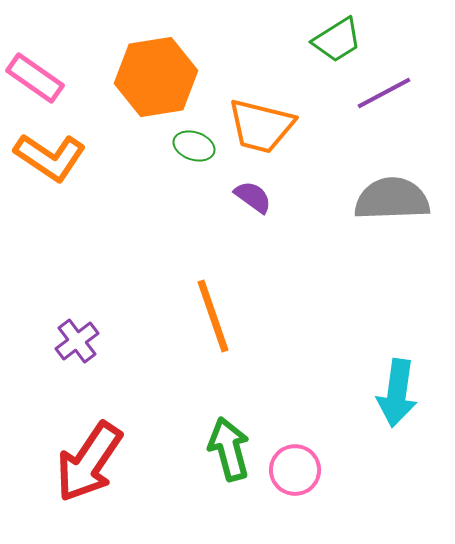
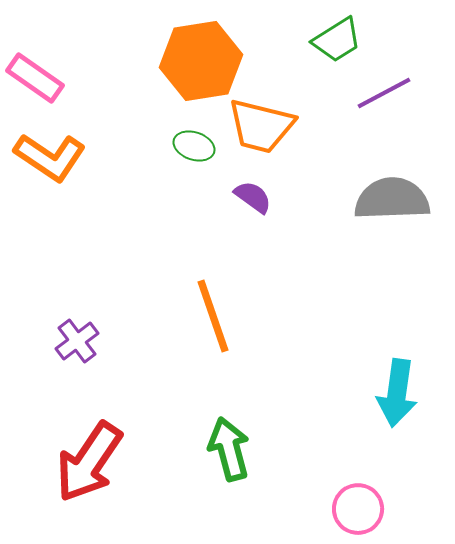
orange hexagon: moved 45 px right, 16 px up
pink circle: moved 63 px right, 39 px down
